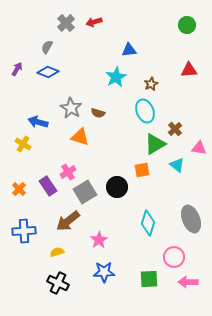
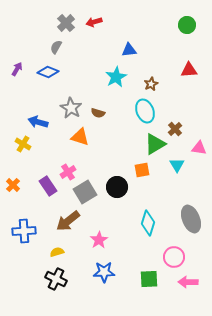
gray semicircle: moved 9 px right
cyan triangle: rotated 21 degrees clockwise
orange cross: moved 6 px left, 4 px up
black cross: moved 2 px left, 4 px up
